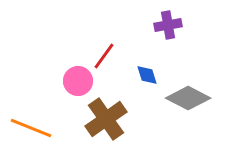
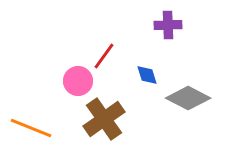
purple cross: rotated 8 degrees clockwise
brown cross: moved 2 px left
